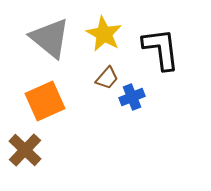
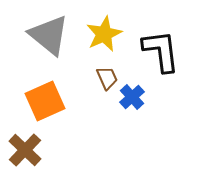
yellow star: rotated 18 degrees clockwise
gray triangle: moved 1 px left, 3 px up
black L-shape: moved 2 px down
brown trapezoid: rotated 65 degrees counterclockwise
blue cross: rotated 20 degrees counterclockwise
